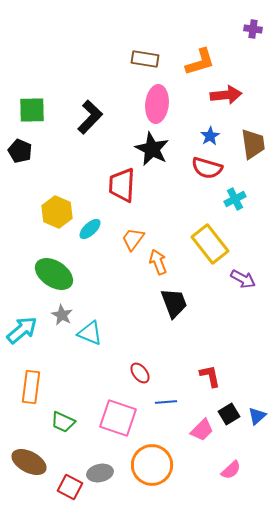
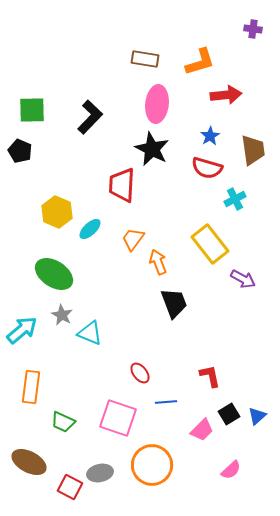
brown trapezoid: moved 6 px down
